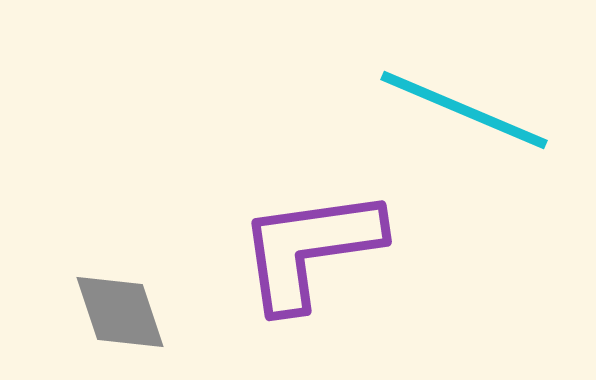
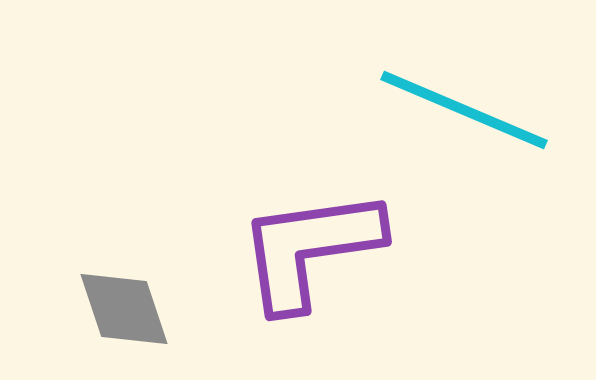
gray diamond: moved 4 px right, 3 px up
